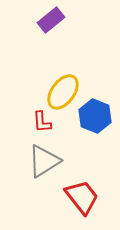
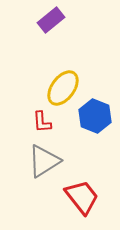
yellow ellipse: moved 4 px up
